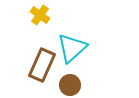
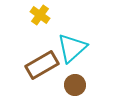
brown rectangle: rotated 36 degrees clockwise
brown circle: moved 5 px right
